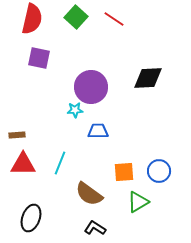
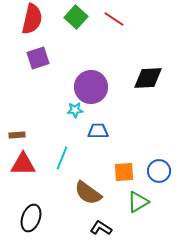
purple square: moved 1 px left; rotated 30 degrees counterclockwise
cyan line: moved 2 px right, 5 px up
brown semicircle: moved 1 px left, 1 px up
black L-shape: moved 6 px right
